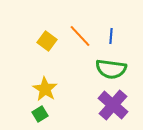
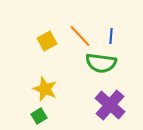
yellow square: rotated 24 degrees clockwise
green semicircle: moved 10 px left, 6 px up
yellow star: rotated 10 degrees counterclockwise
purple cross: moved 3 px left
green square: moved 1 px left, 2 px down
